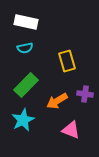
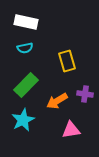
pink triangle: rotated 30 degrees counterclockwise
